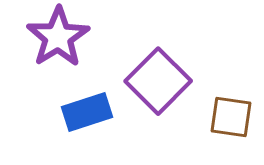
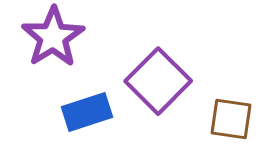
purple star: moved 5 px left
brown square: moved 2 px down
